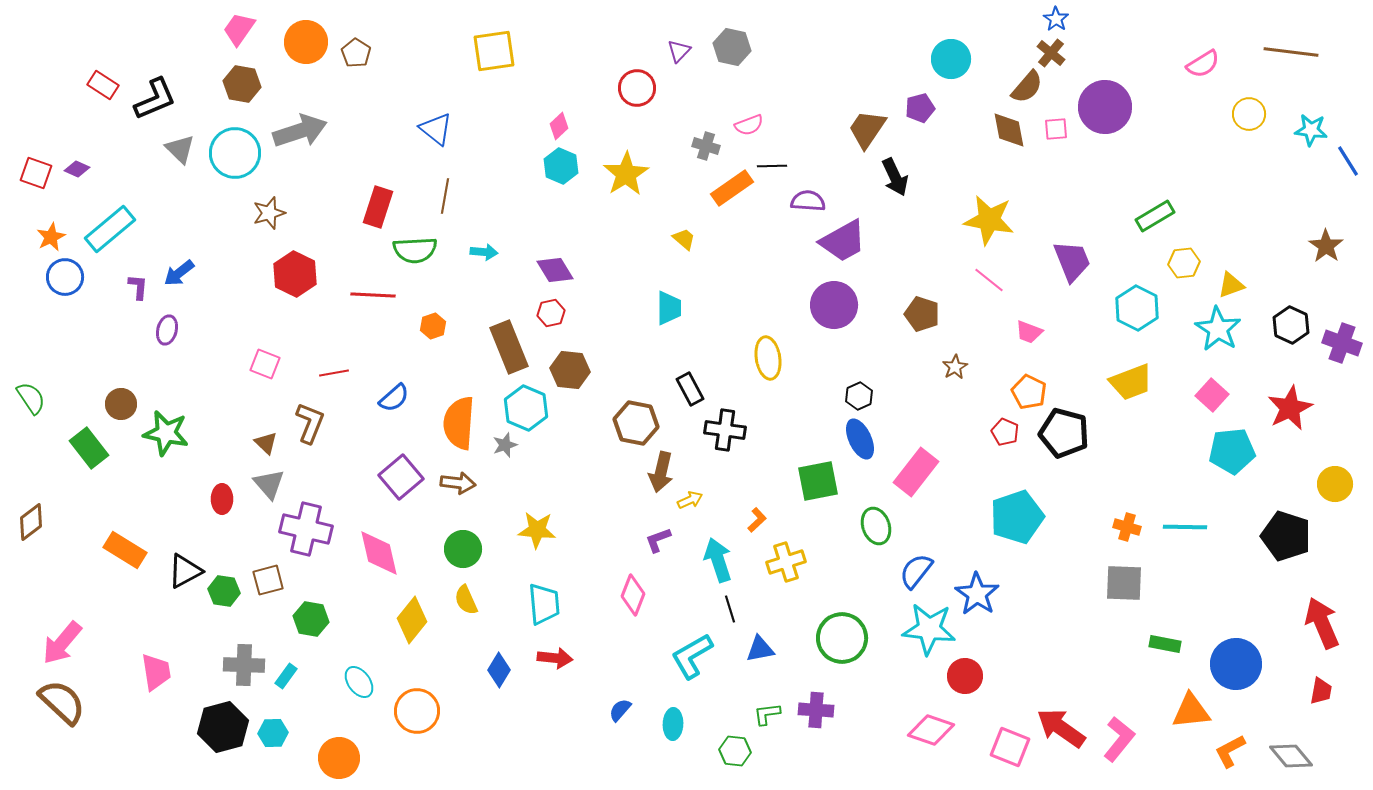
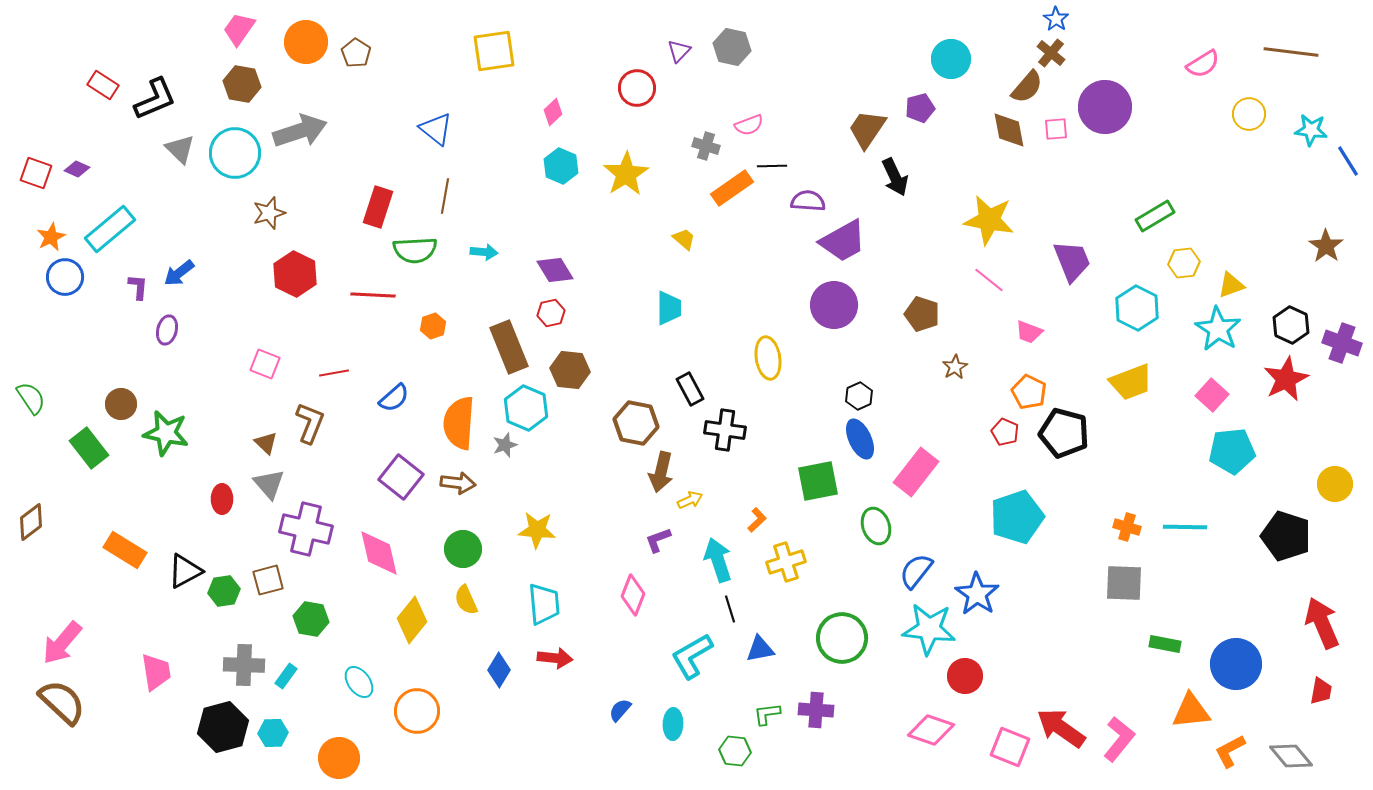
pink diamond at (559, 126): moved 6 px left, 14 px up
red star at (1290, 408): moved 4 px left, 29 px up
purple square at (401, 477): rotated 12 degrees counterclockwise
green hexagon at (224, 591): rotated 16 degrees counterclockwise
